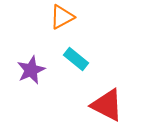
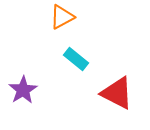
purple star: moved 8 px left, 20 px down; rotated 8 degrees counterclockwise
red triangle: moved 10 px right, 12 px up
